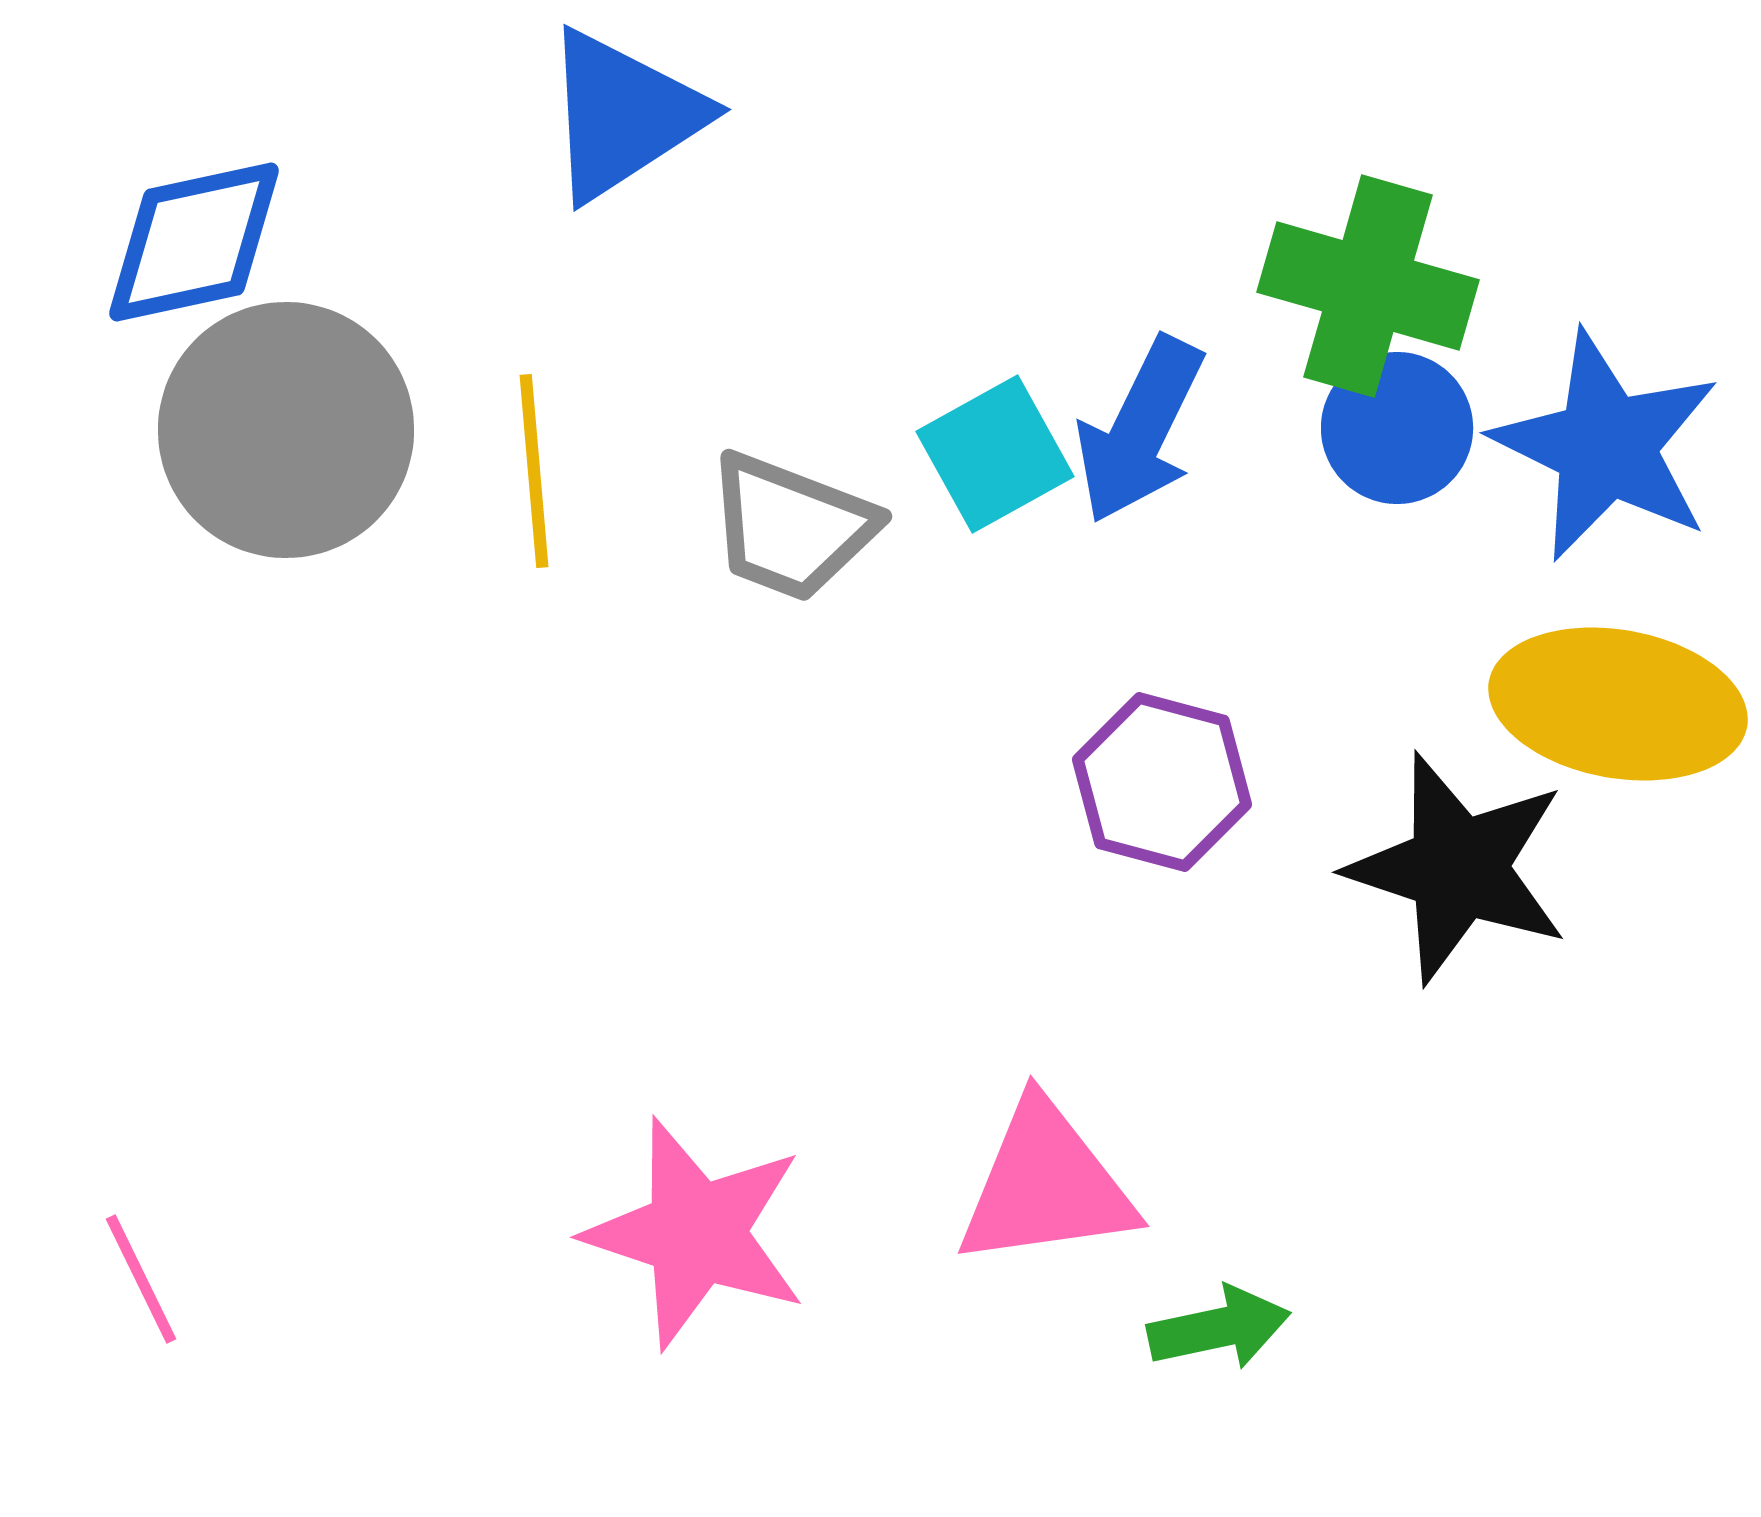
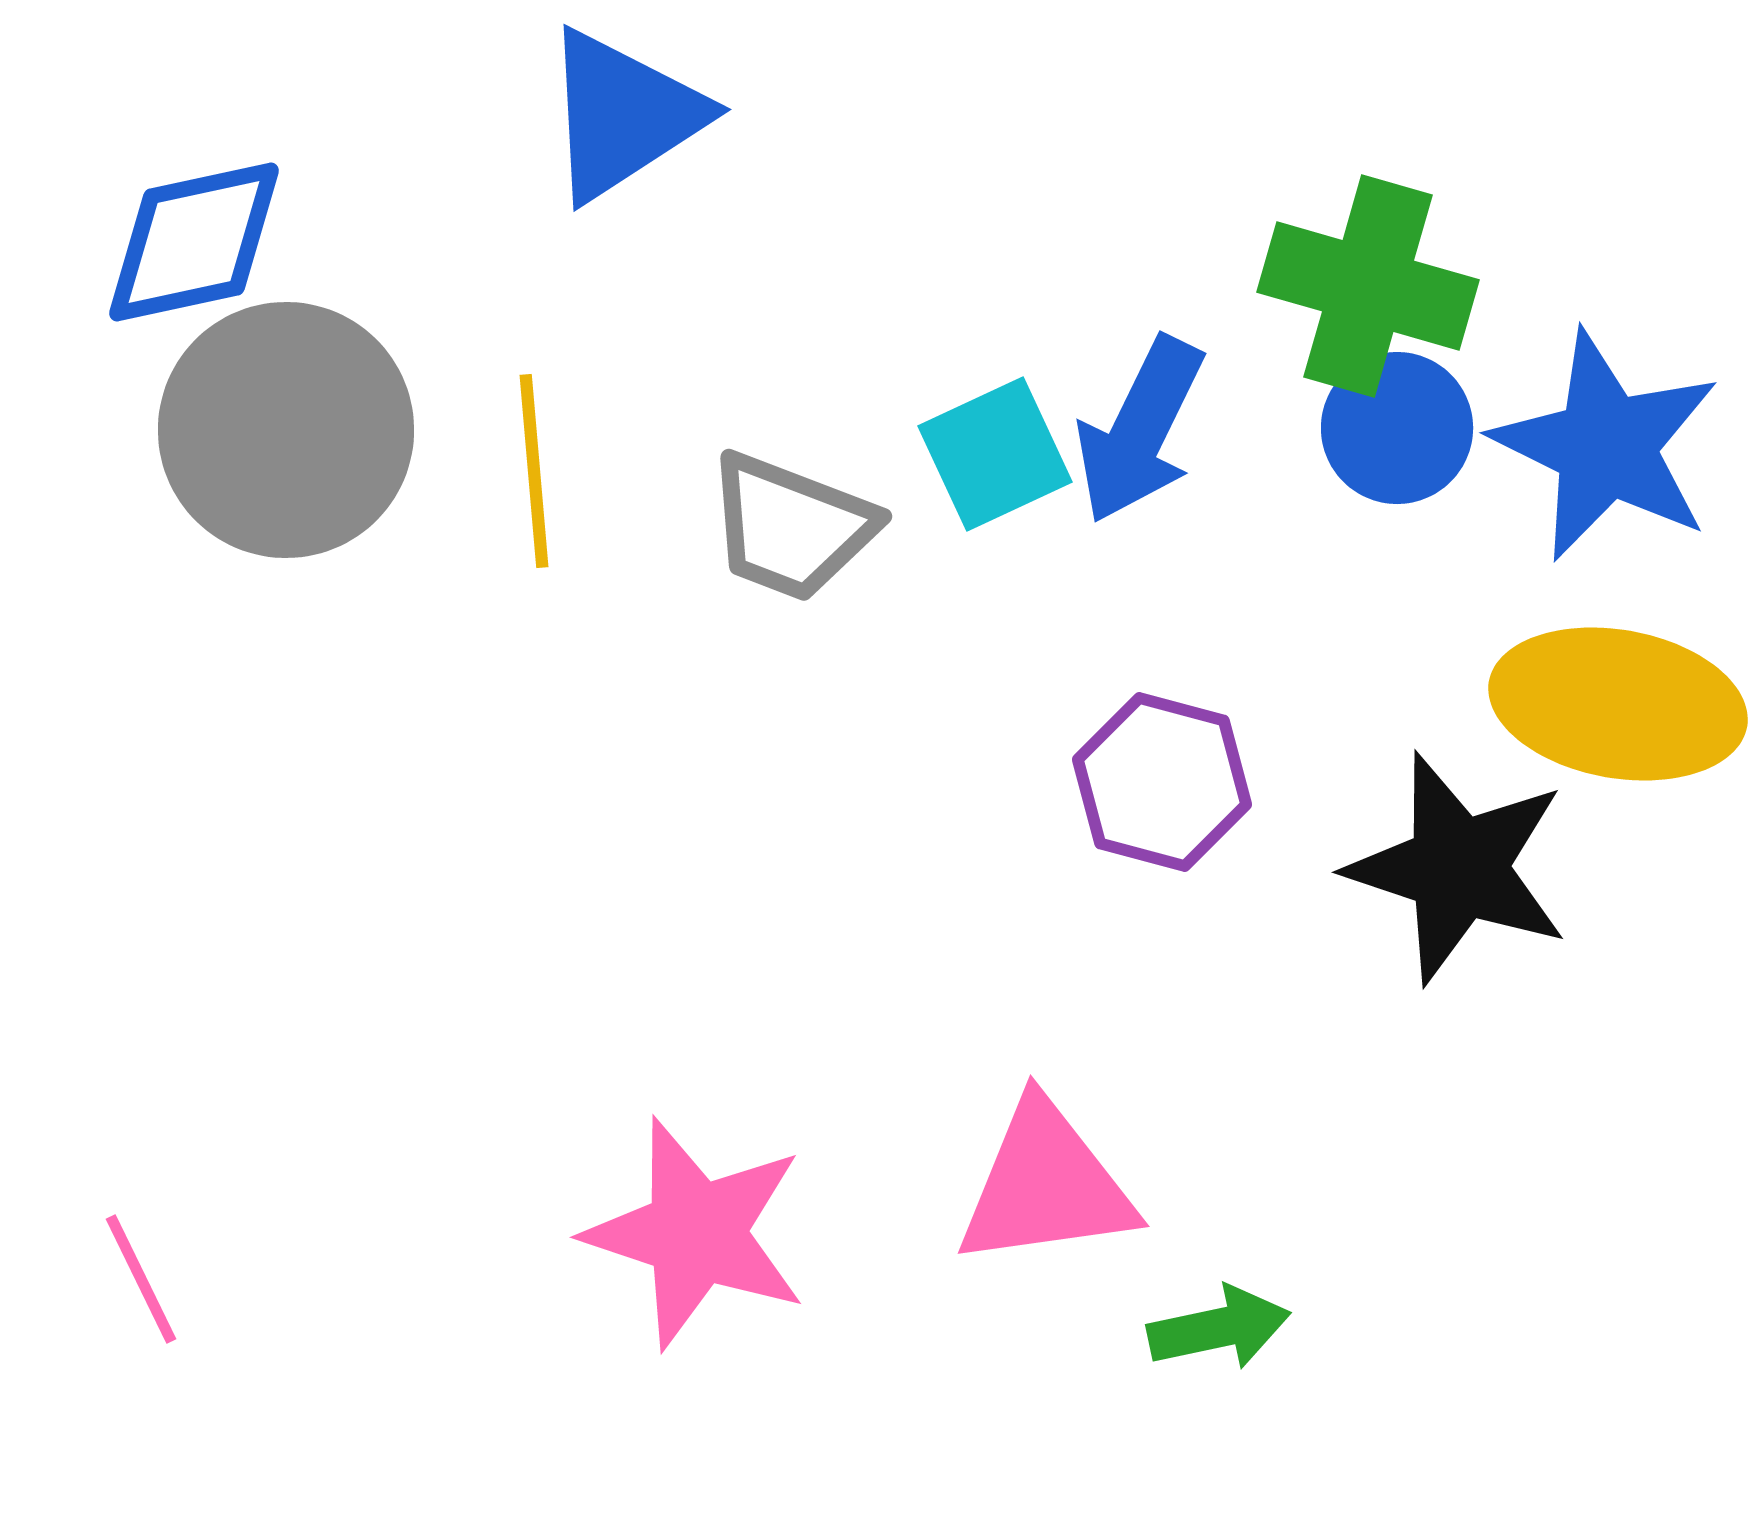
cyan square: rotated 4 degrees clockwise
